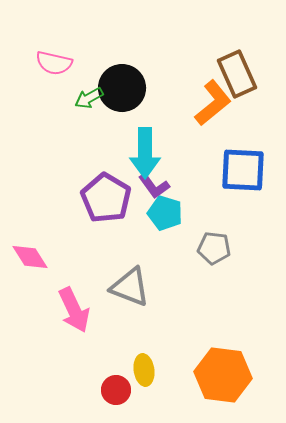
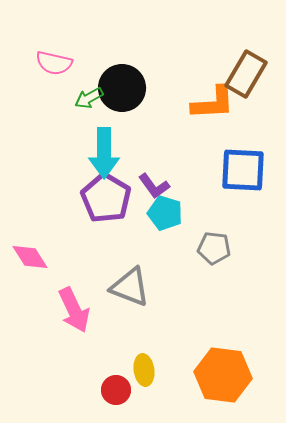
brown rectangle: moved 9 px right; rotated 54 degrees clockwise
orange L-shape: rotated 36 degrees clockwise
cyan arrow: moved 41 px left
